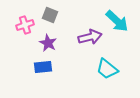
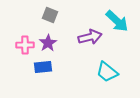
pink cross: moved 20 px down; rotated 18 degrees clockwise
purple star: rotated 12 degrees clockwise
cyan trapezoid: moved 3 px down
